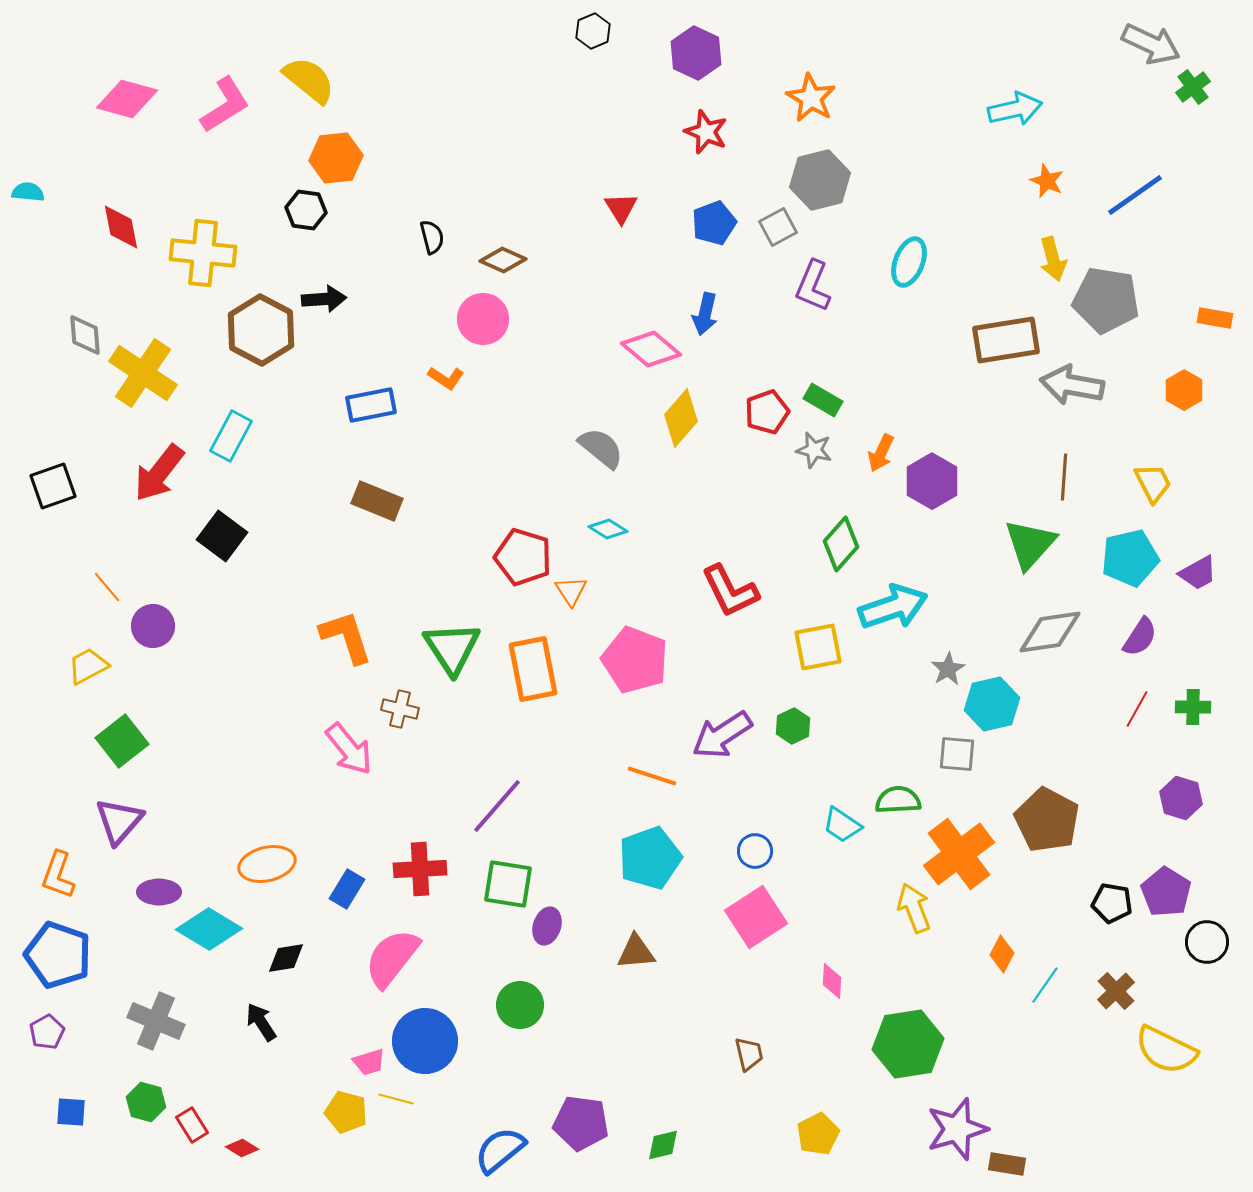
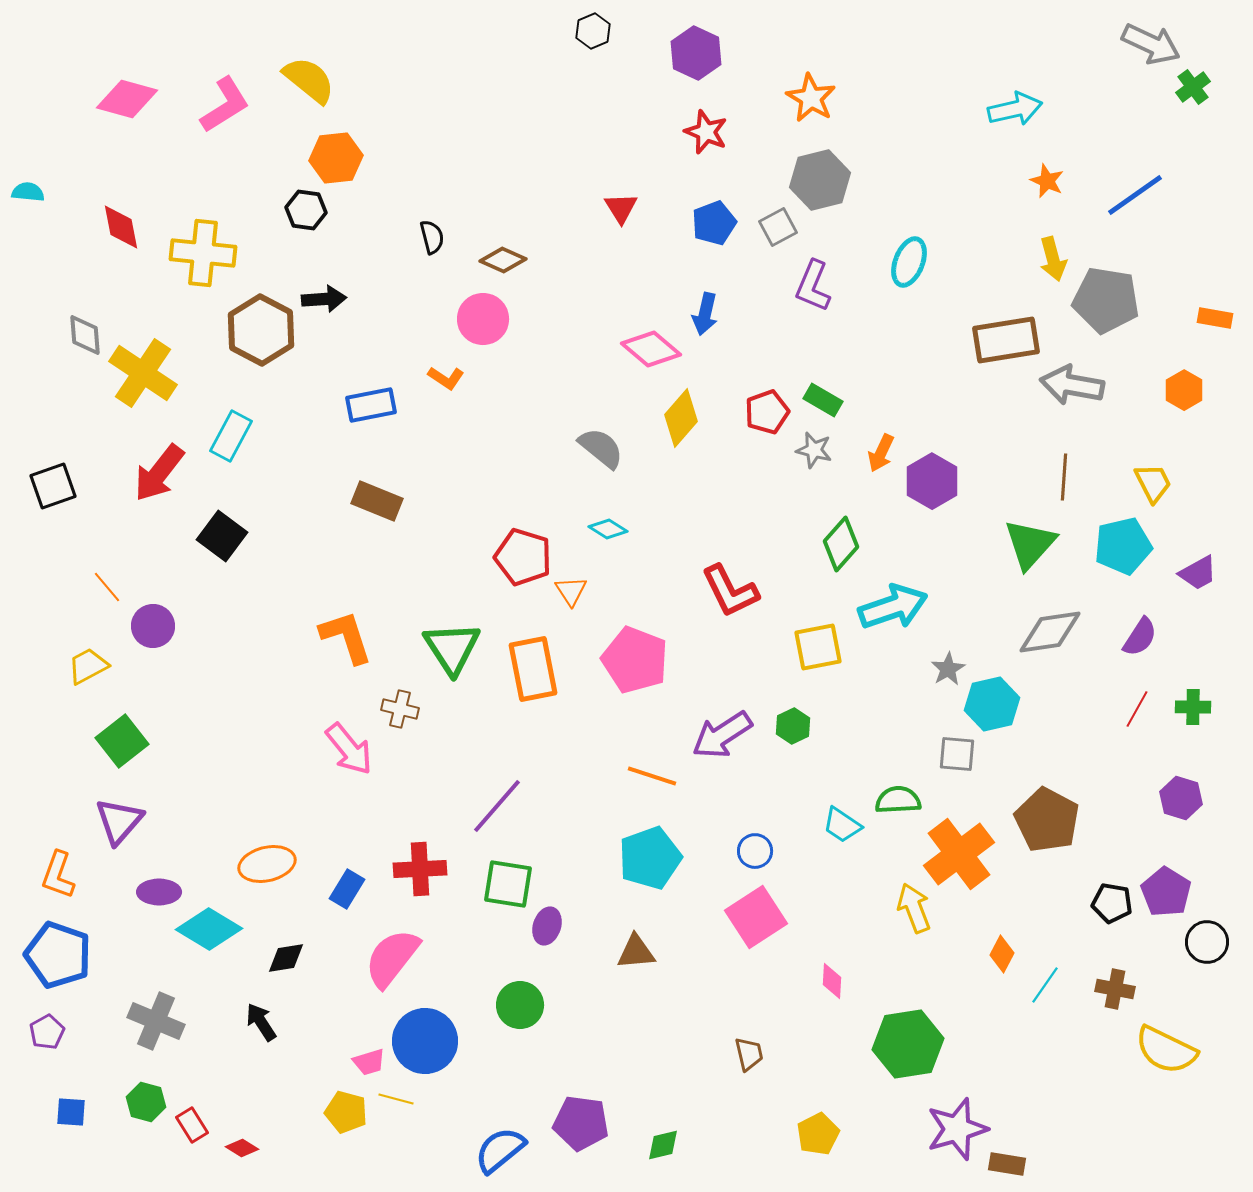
cyan pentagon at (1130, 558): moved 7 px left, 12 px up
brown cross at (1116, 991): moved 1 px left, 2 px up; rotated 36 degrees counterclockwise
